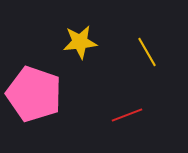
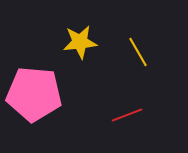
yellow line: moved 9 px left
pink pentagon: rotated 14 degrees counterclockwise
